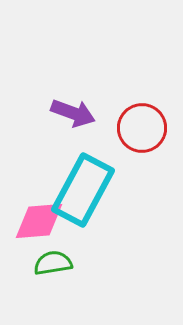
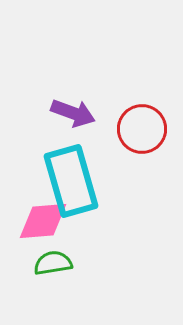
red circle: moved 1 px down
cyan rectangle: moved 12 px left, 9 px up; rotated 44 degrees counterclockwise
pink diamond: moved 4 px right
